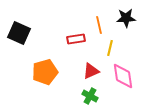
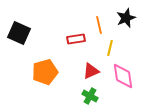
black star: rotated 18 degrees counterclockwise
